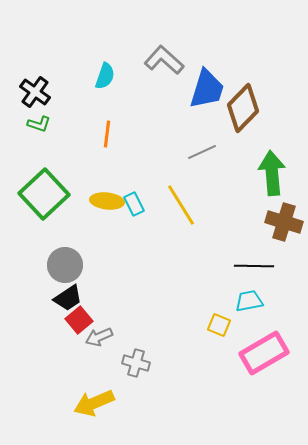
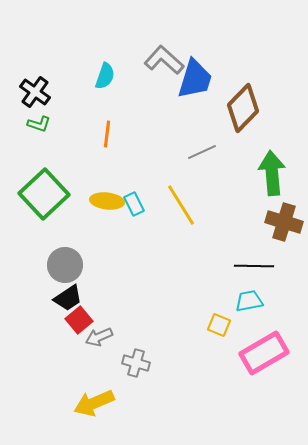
blue trapezoid: moved 12 px left, 10 px up
